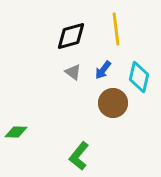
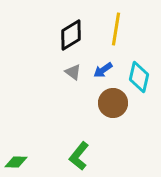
yellow line: rotated 16 degrees clockwise
black diamond: moved 1 px up; rotated 16 degrees counterclockwise
blue arrow: rotated 18 degrees clockwise
green diamond: moved 30 px down
